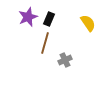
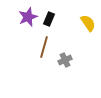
brown line: moved 1 px left, 4 px down
